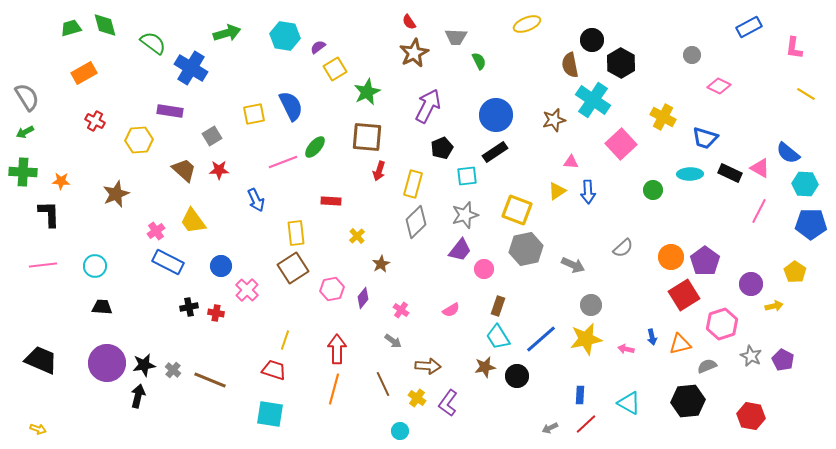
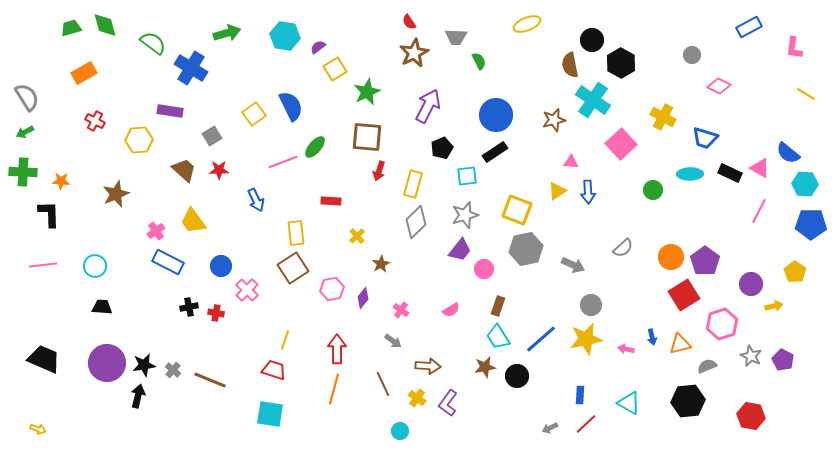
yellow square at (254, 114): rotated 25 degrees counterclockwise
black trapezoid at (41, 360): moved 3 px right, 1 px up
